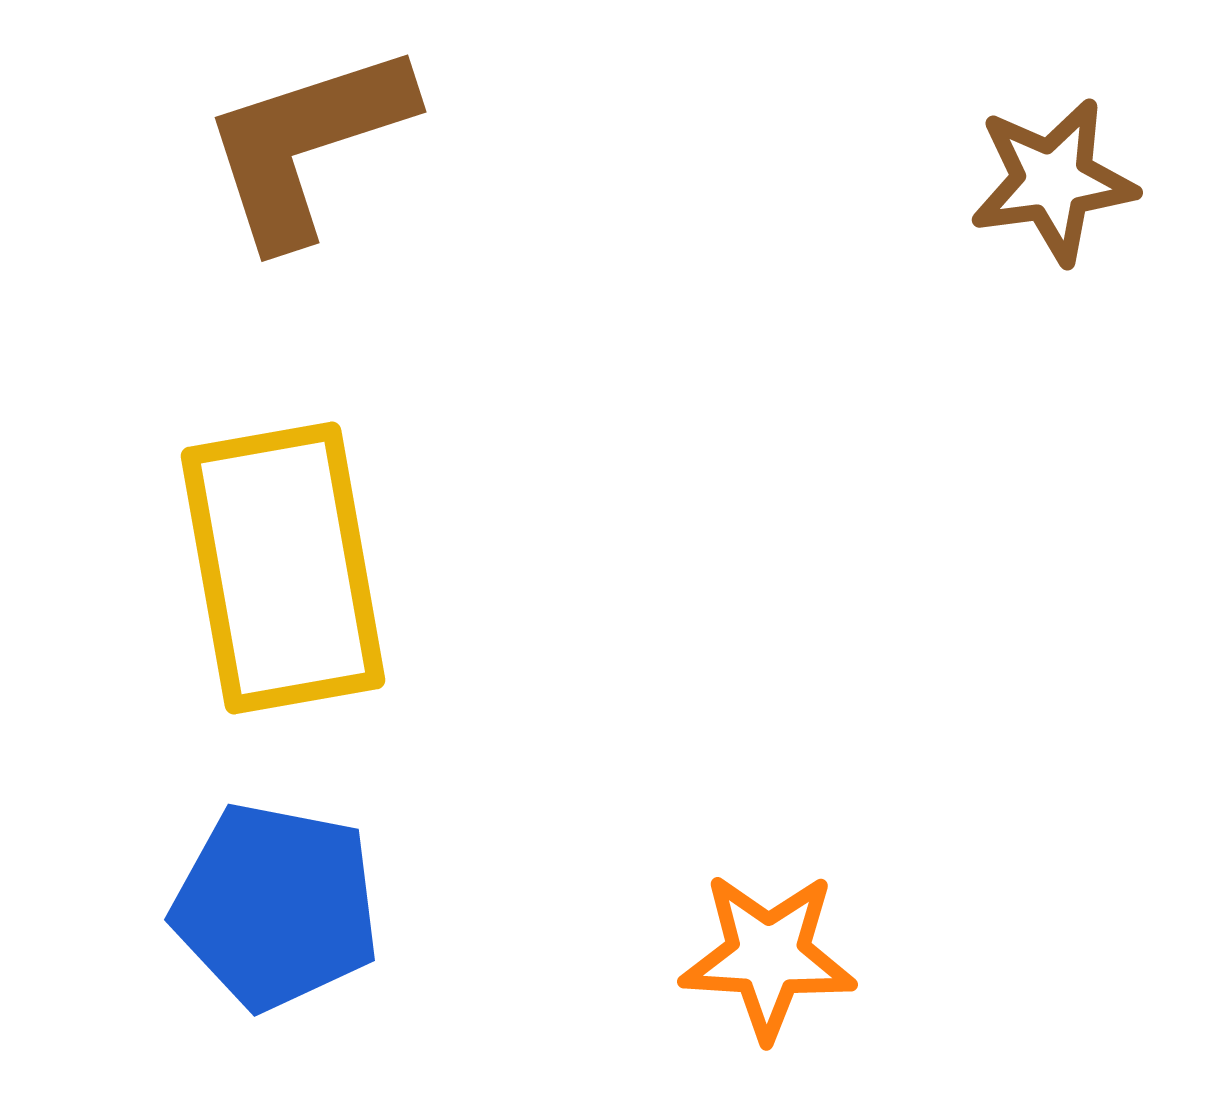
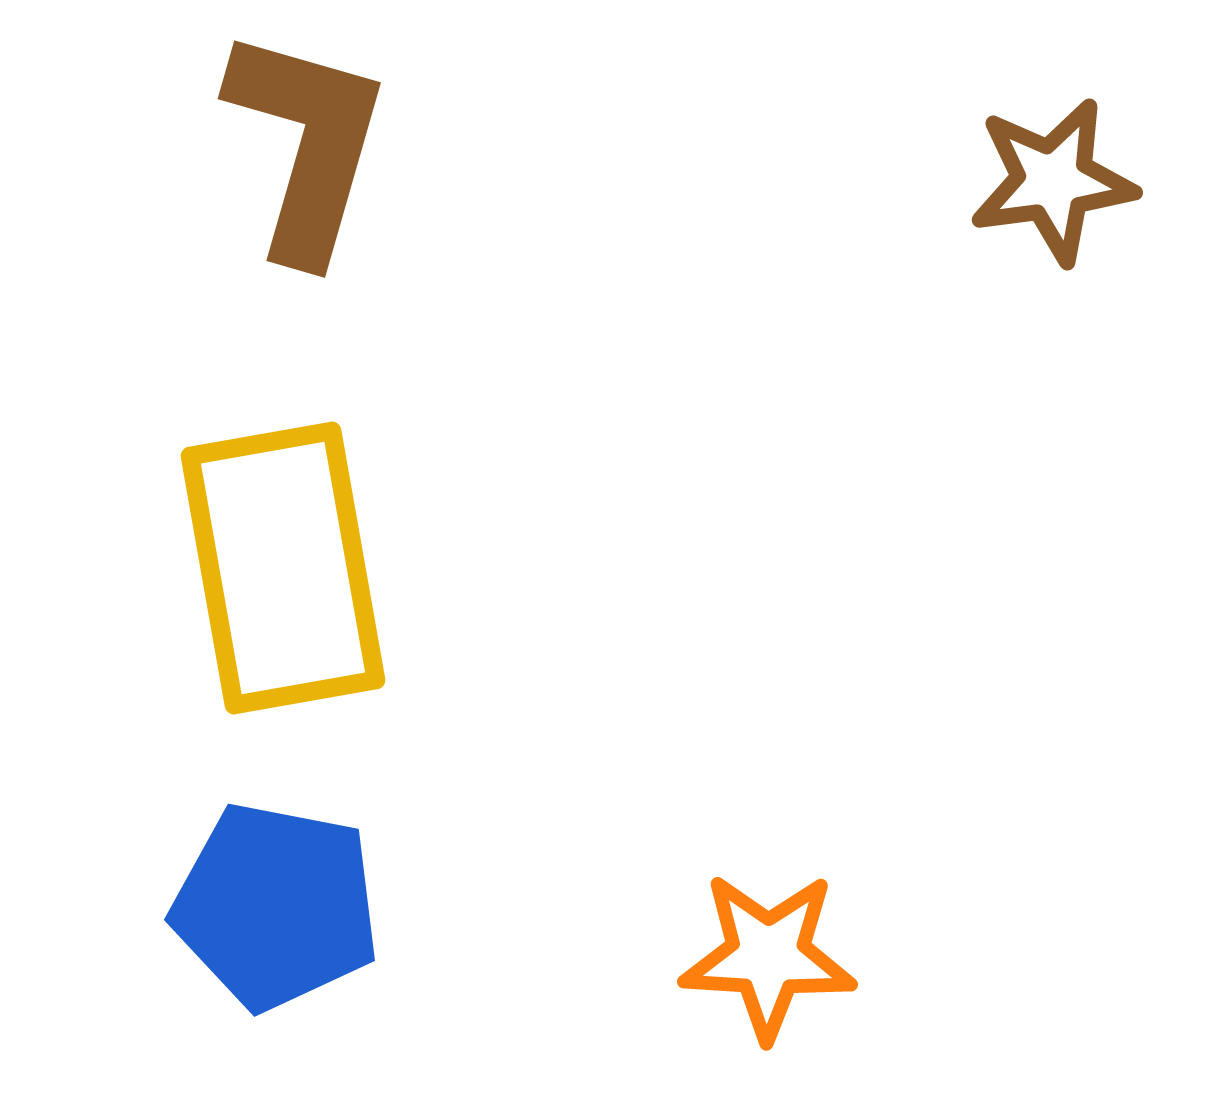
brown L-shape: rotated 124 degrees clockwise
